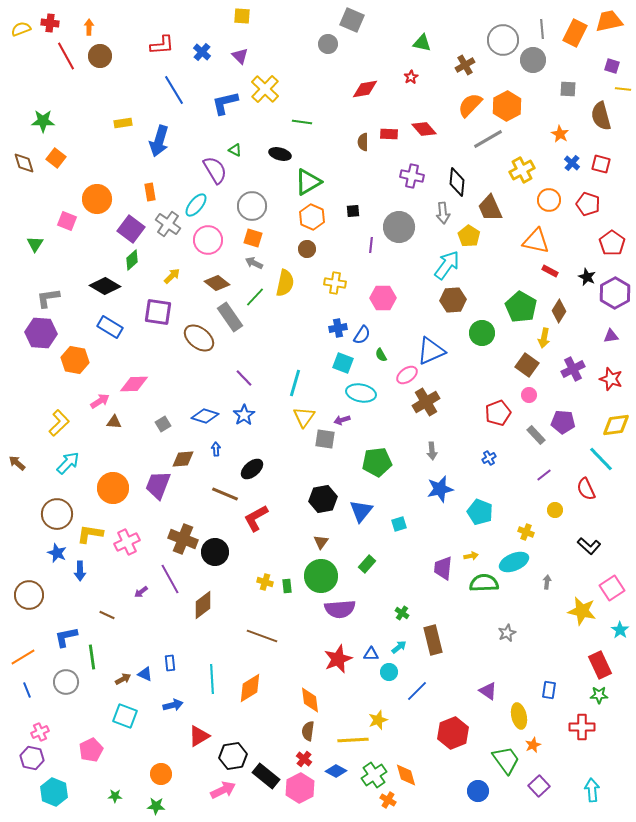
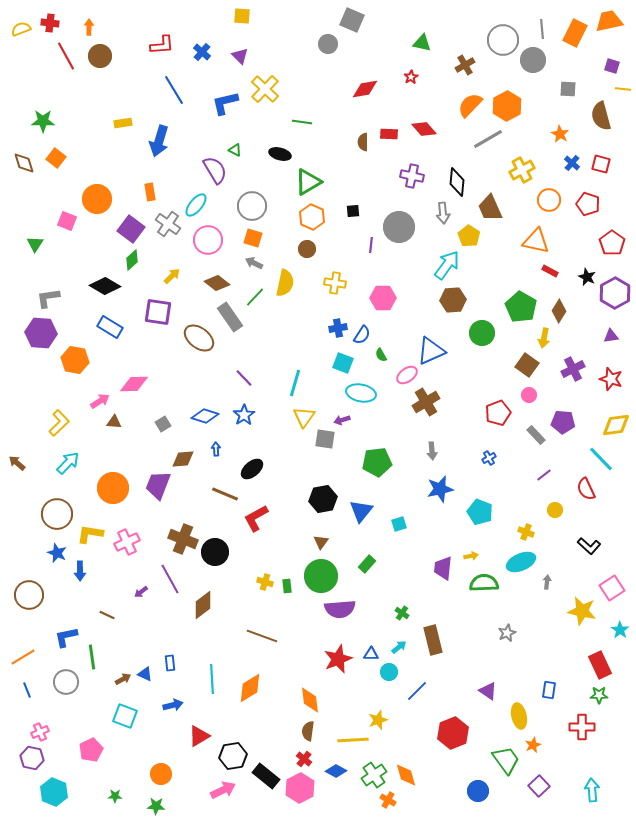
cyan ellipse at (514, 562): moved 7 px right
